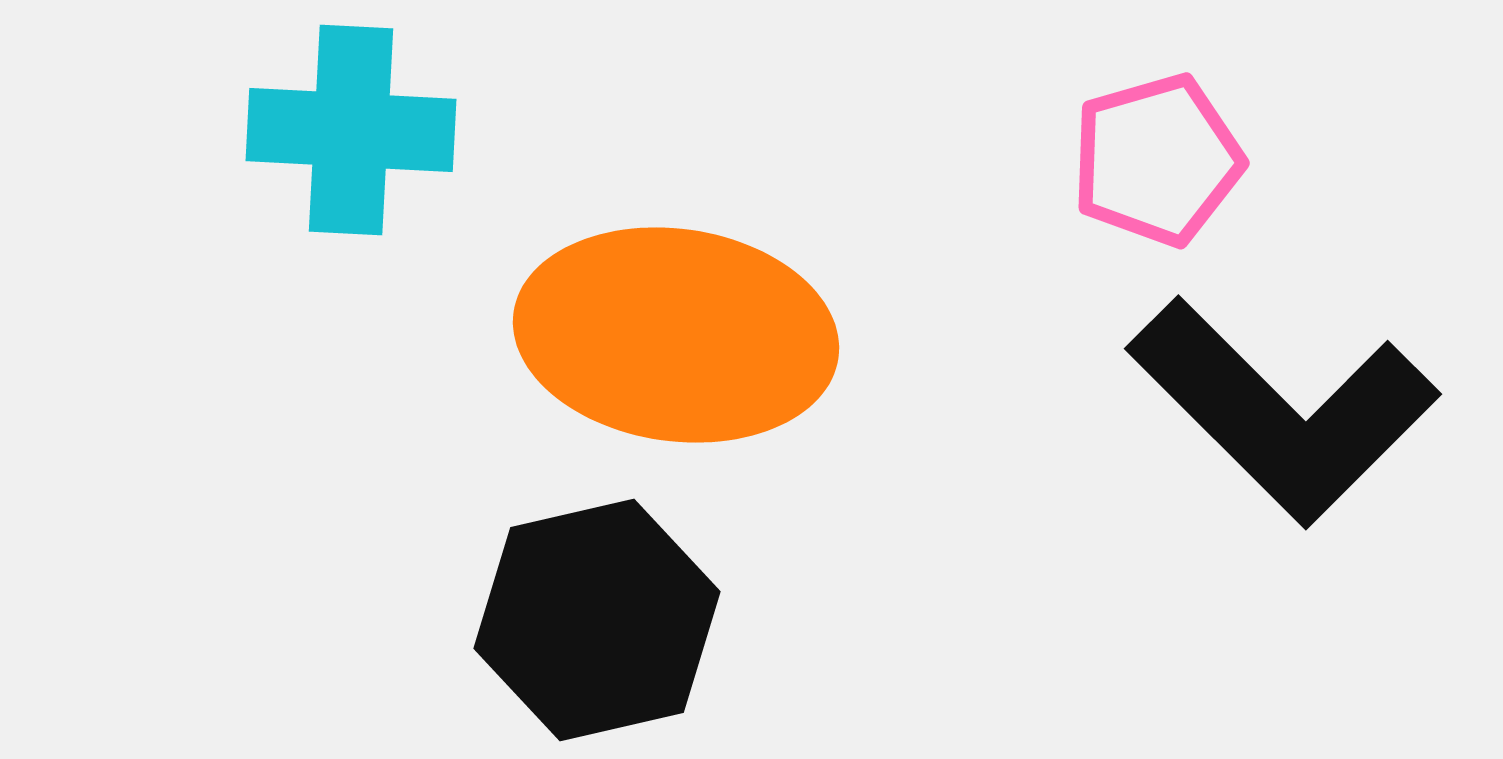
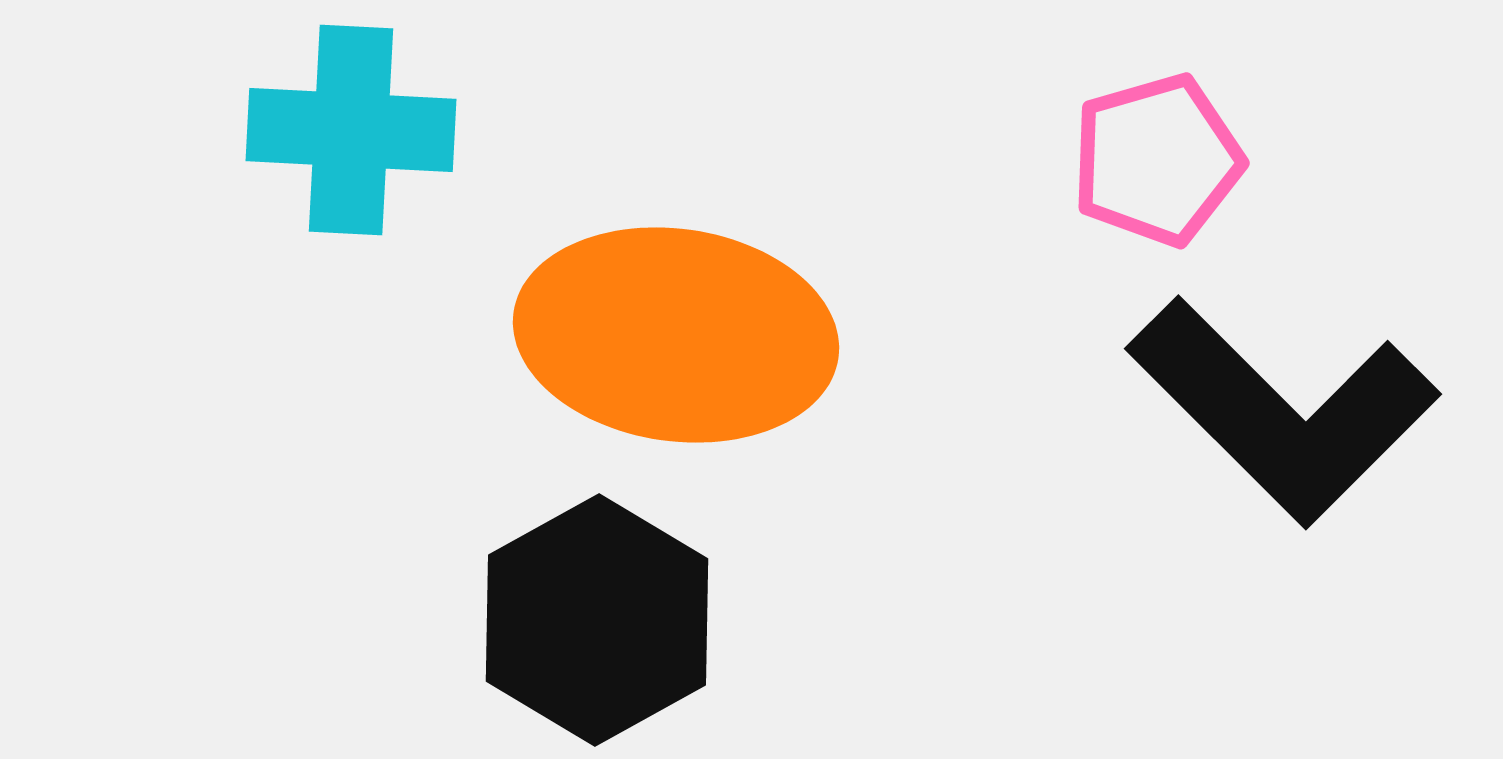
black hexagon: rotated 16 degrees counterclockwise
